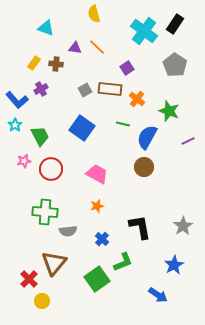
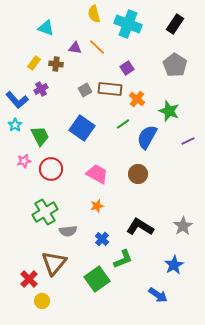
cyan cross: moved 16 px left, 7 px up; rotated 16 degrees counterclockwise
green line: rotated 48 degrees counterclockwise
brown circle: moved 6 px left, 7 px down
green cross: rotated 35 degrees counterclockwise
black L-shape: rotated 48 degrees counterclockwise
green L-shape: moved 3 px up
